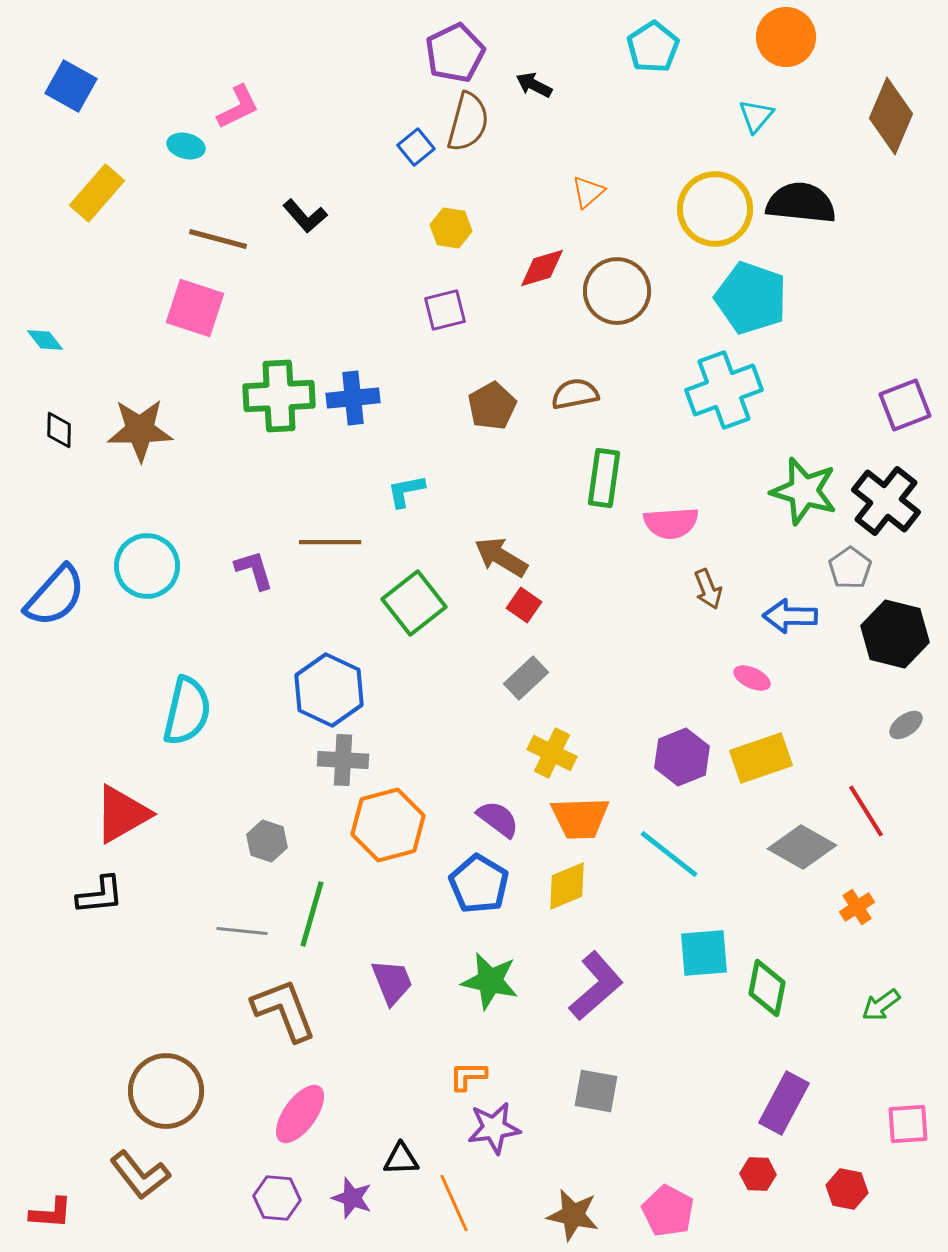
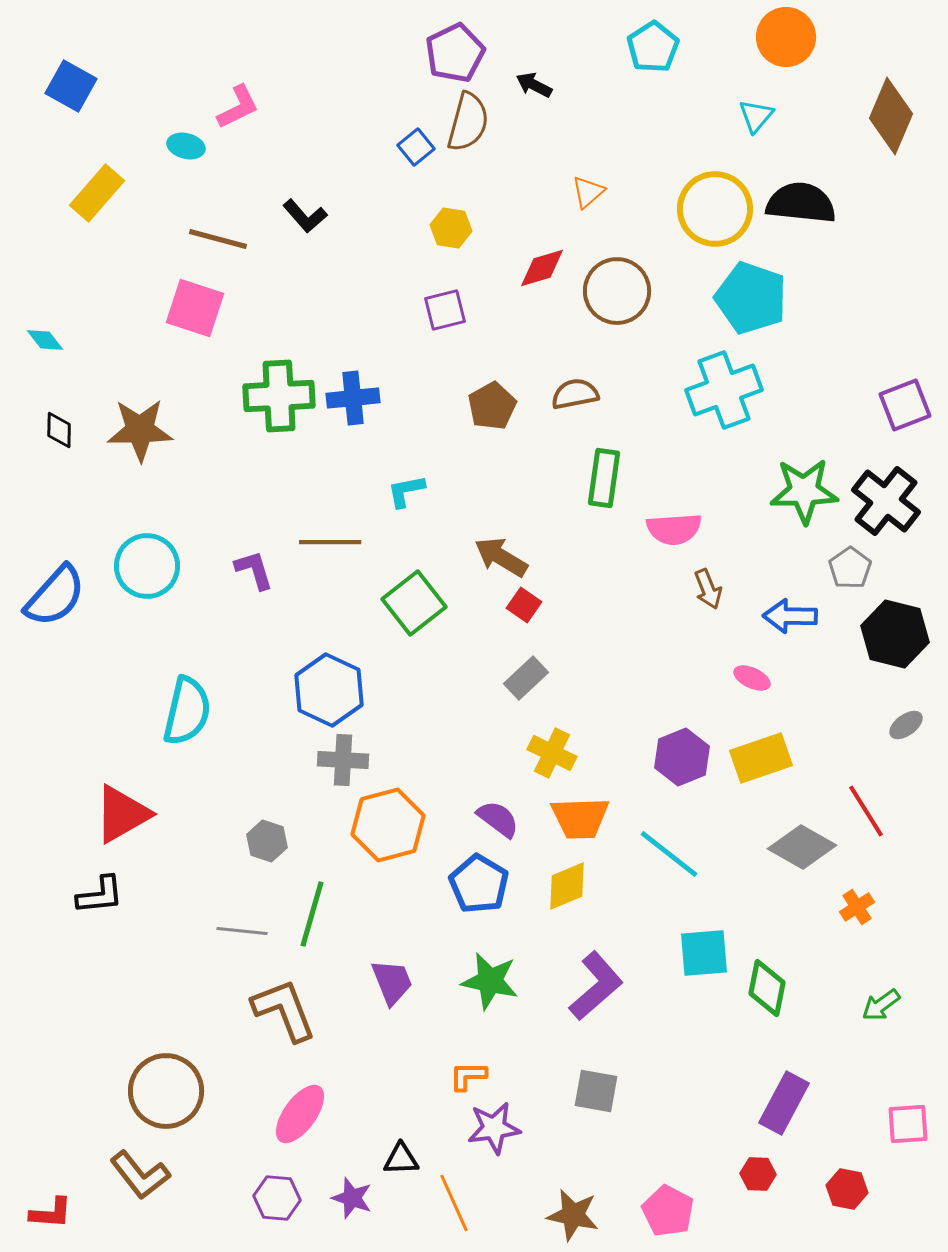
green star at (804, 491): rotated 18 degrees counterclockwise
pink semicircle at (671, 523): moved 3 px right, 6 px down
